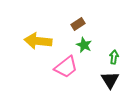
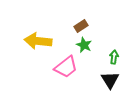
brown rectangle: moved 3 px right, 2 px down
